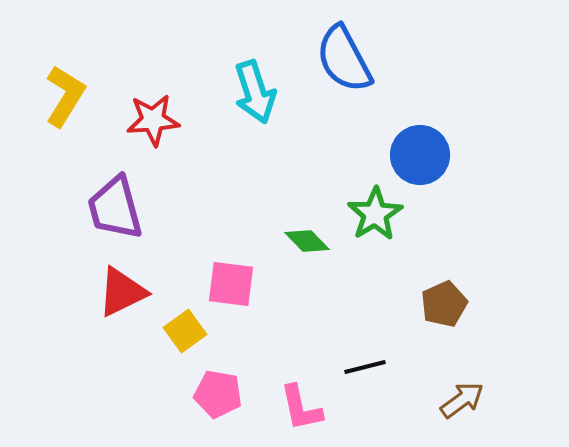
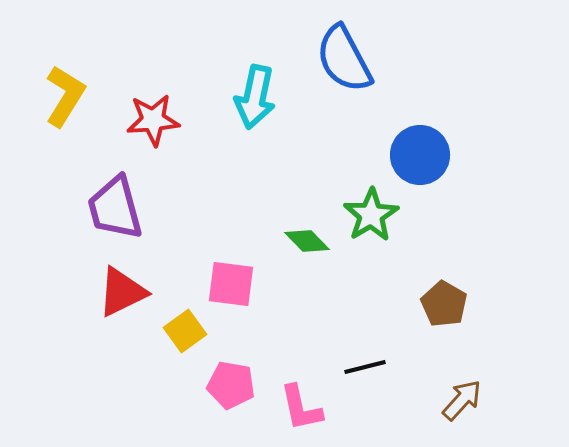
cyan arrow: moved 5 px down; rotated 30 degrees clockwise
green star: moved 4 px left, 1 px down
brown pentagon: rotated 18 degrees counterclockwise
pink pentagon: moved 13 px right, 9 px up
brown arrow: rotated 12 degrees counterclockwise
